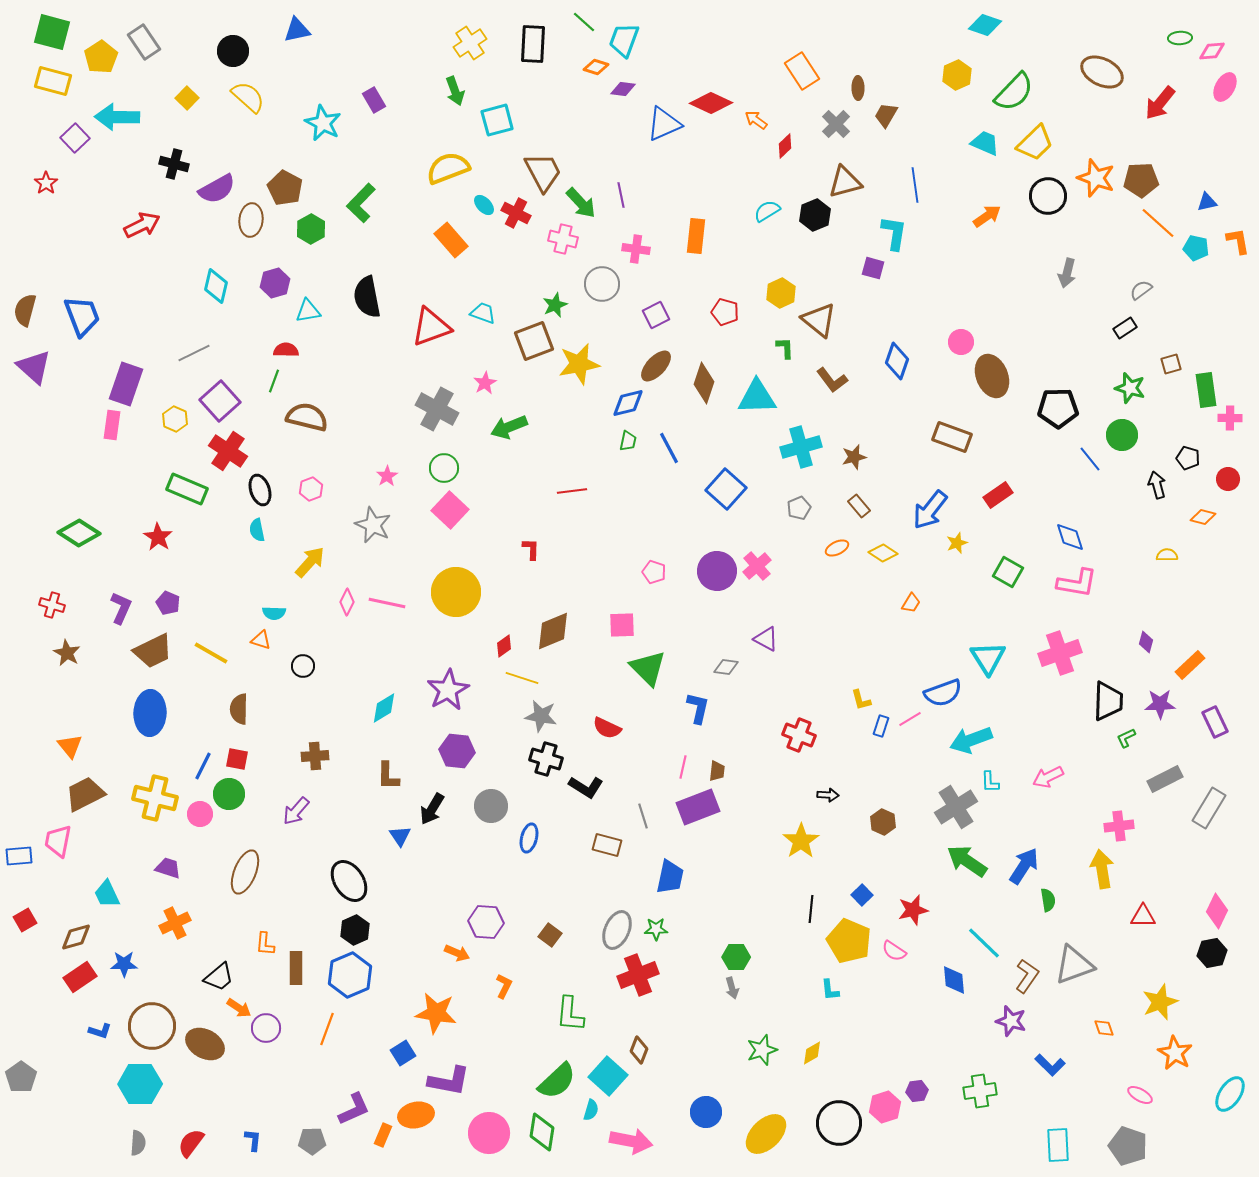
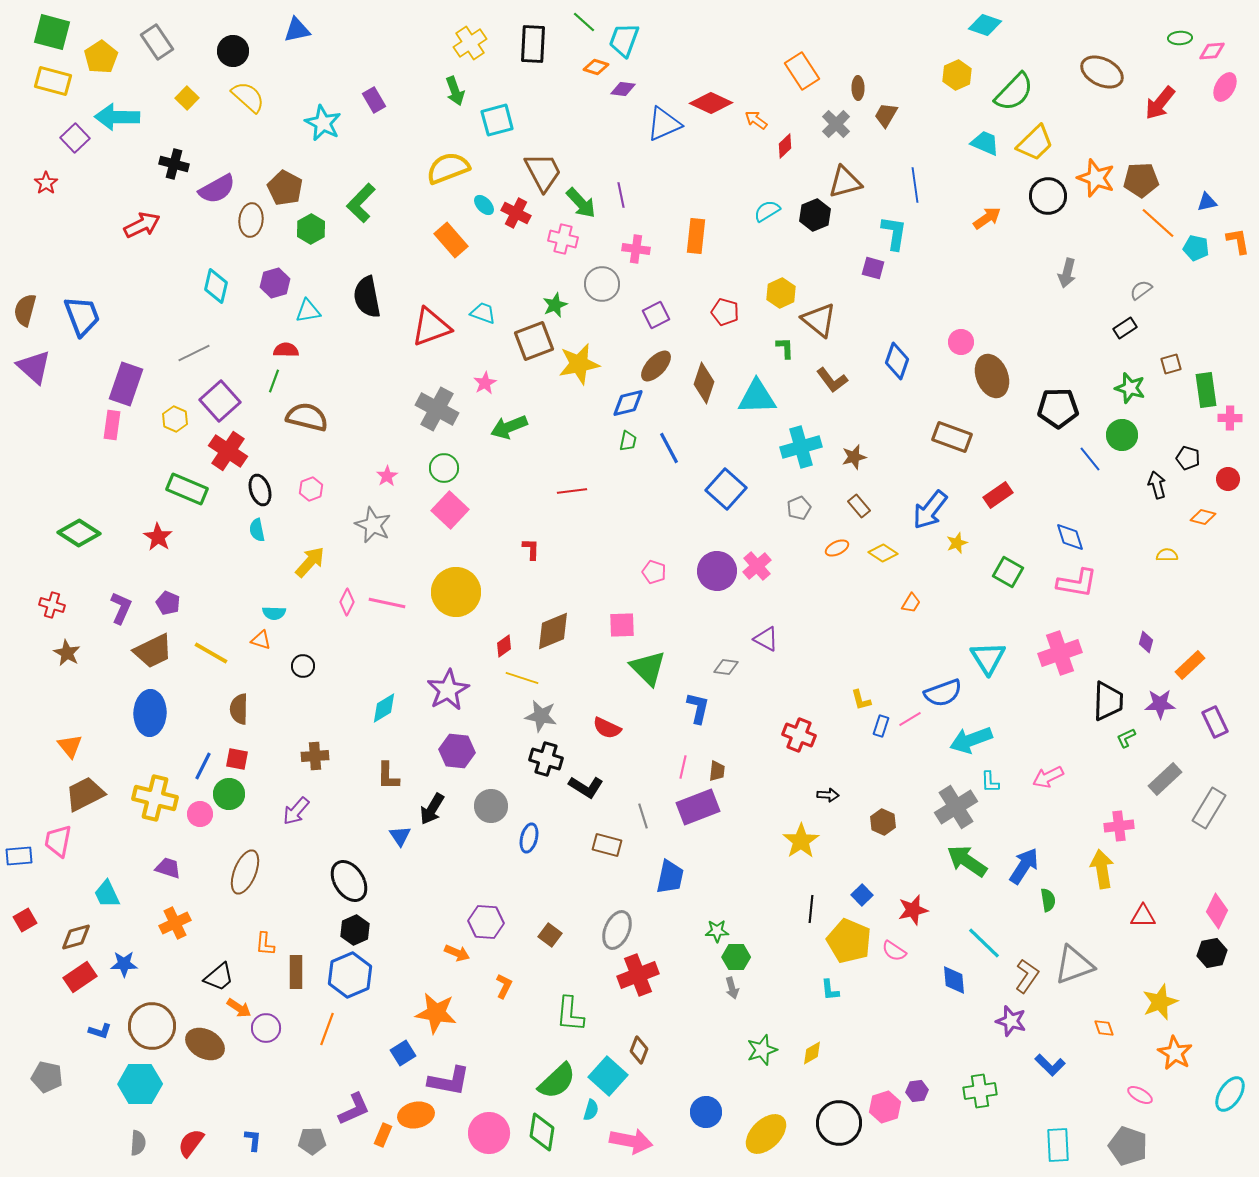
gray rectangle at (144, 42): moved 13 px right
orange arrow at (987, 216): moved 2 px down
gray rectangle at (1165, 779): rotated 16 degrees counterclockwise
green star at (656, 929): moved 61 px right, 2 px down
brown rectangle at (296, 968): moved 4 px down
gray pentagon at (21, 1077): moved 26 px right; rotated 24 degrees counterclockwise
